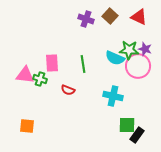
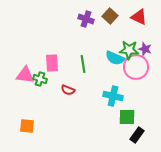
pink circle: moved 2 px left, 1 px down
green square: moved 8 px up
